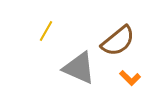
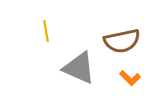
yellow line: rotated 40 degrees counterclockwise
brown semicircle: moved 4 px right; rotated 27 degrees clockwise
